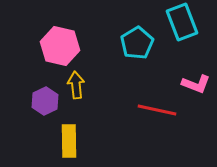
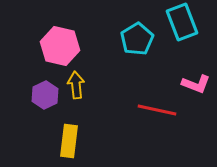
cyan pentagon: moved 4 px up
purple hexagon: moved 6 px up
yellow rectangle: rotated 8 degrees clockwise
